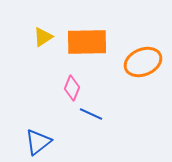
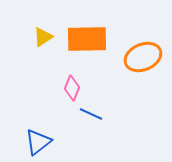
orange rectangle: moved 3 px up
orange ellipse: moved 5 px up
